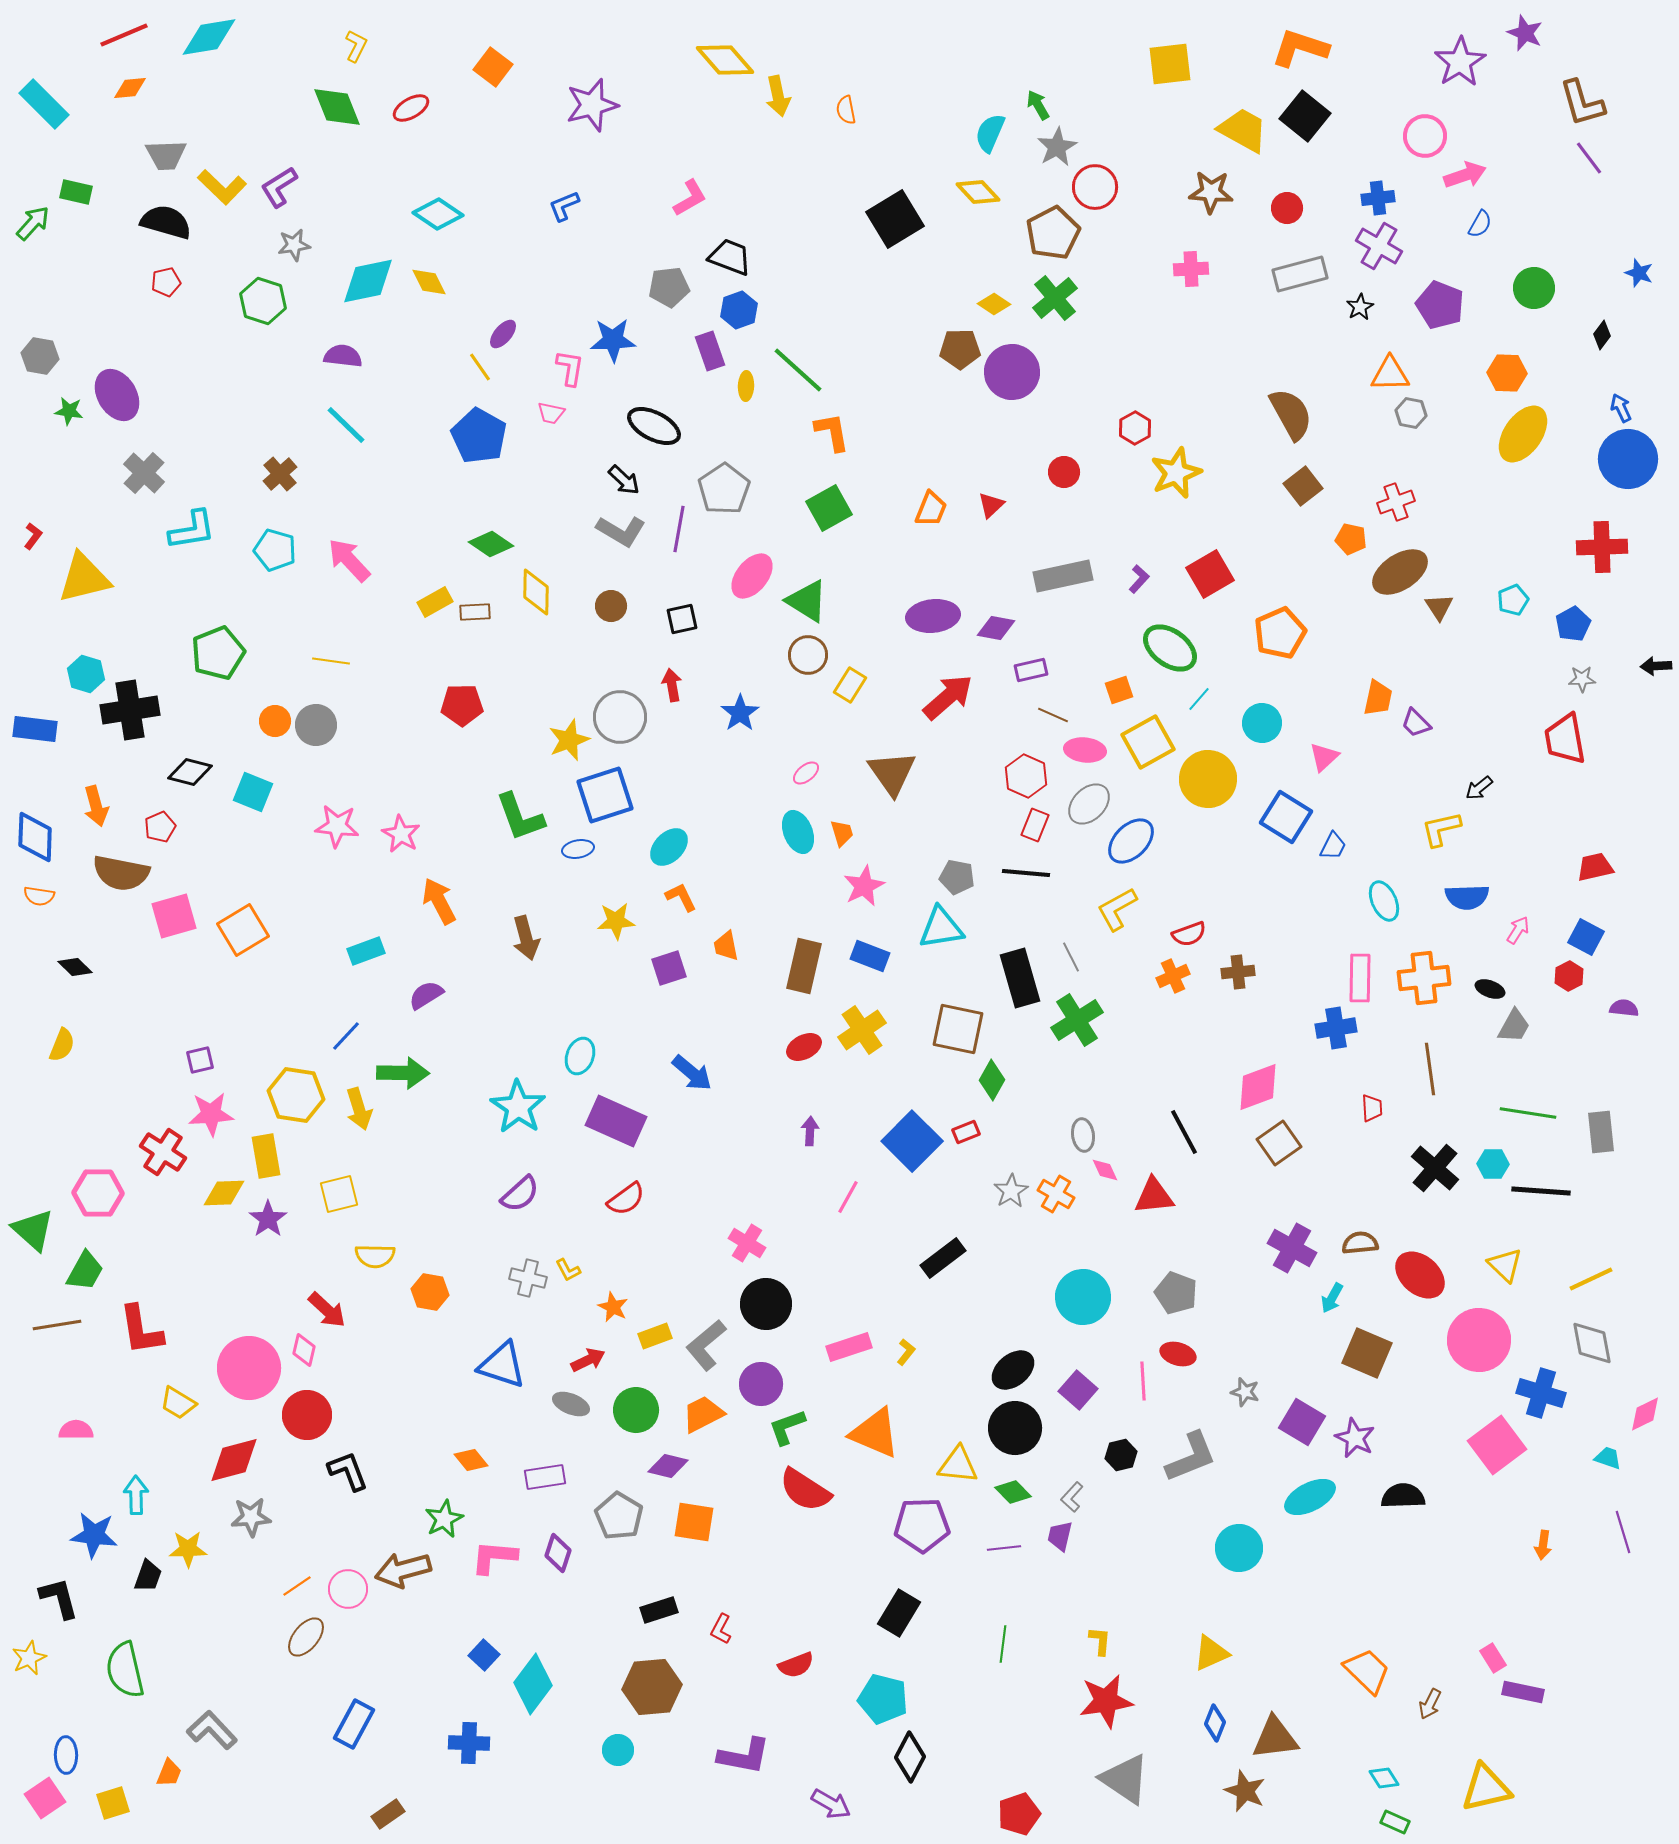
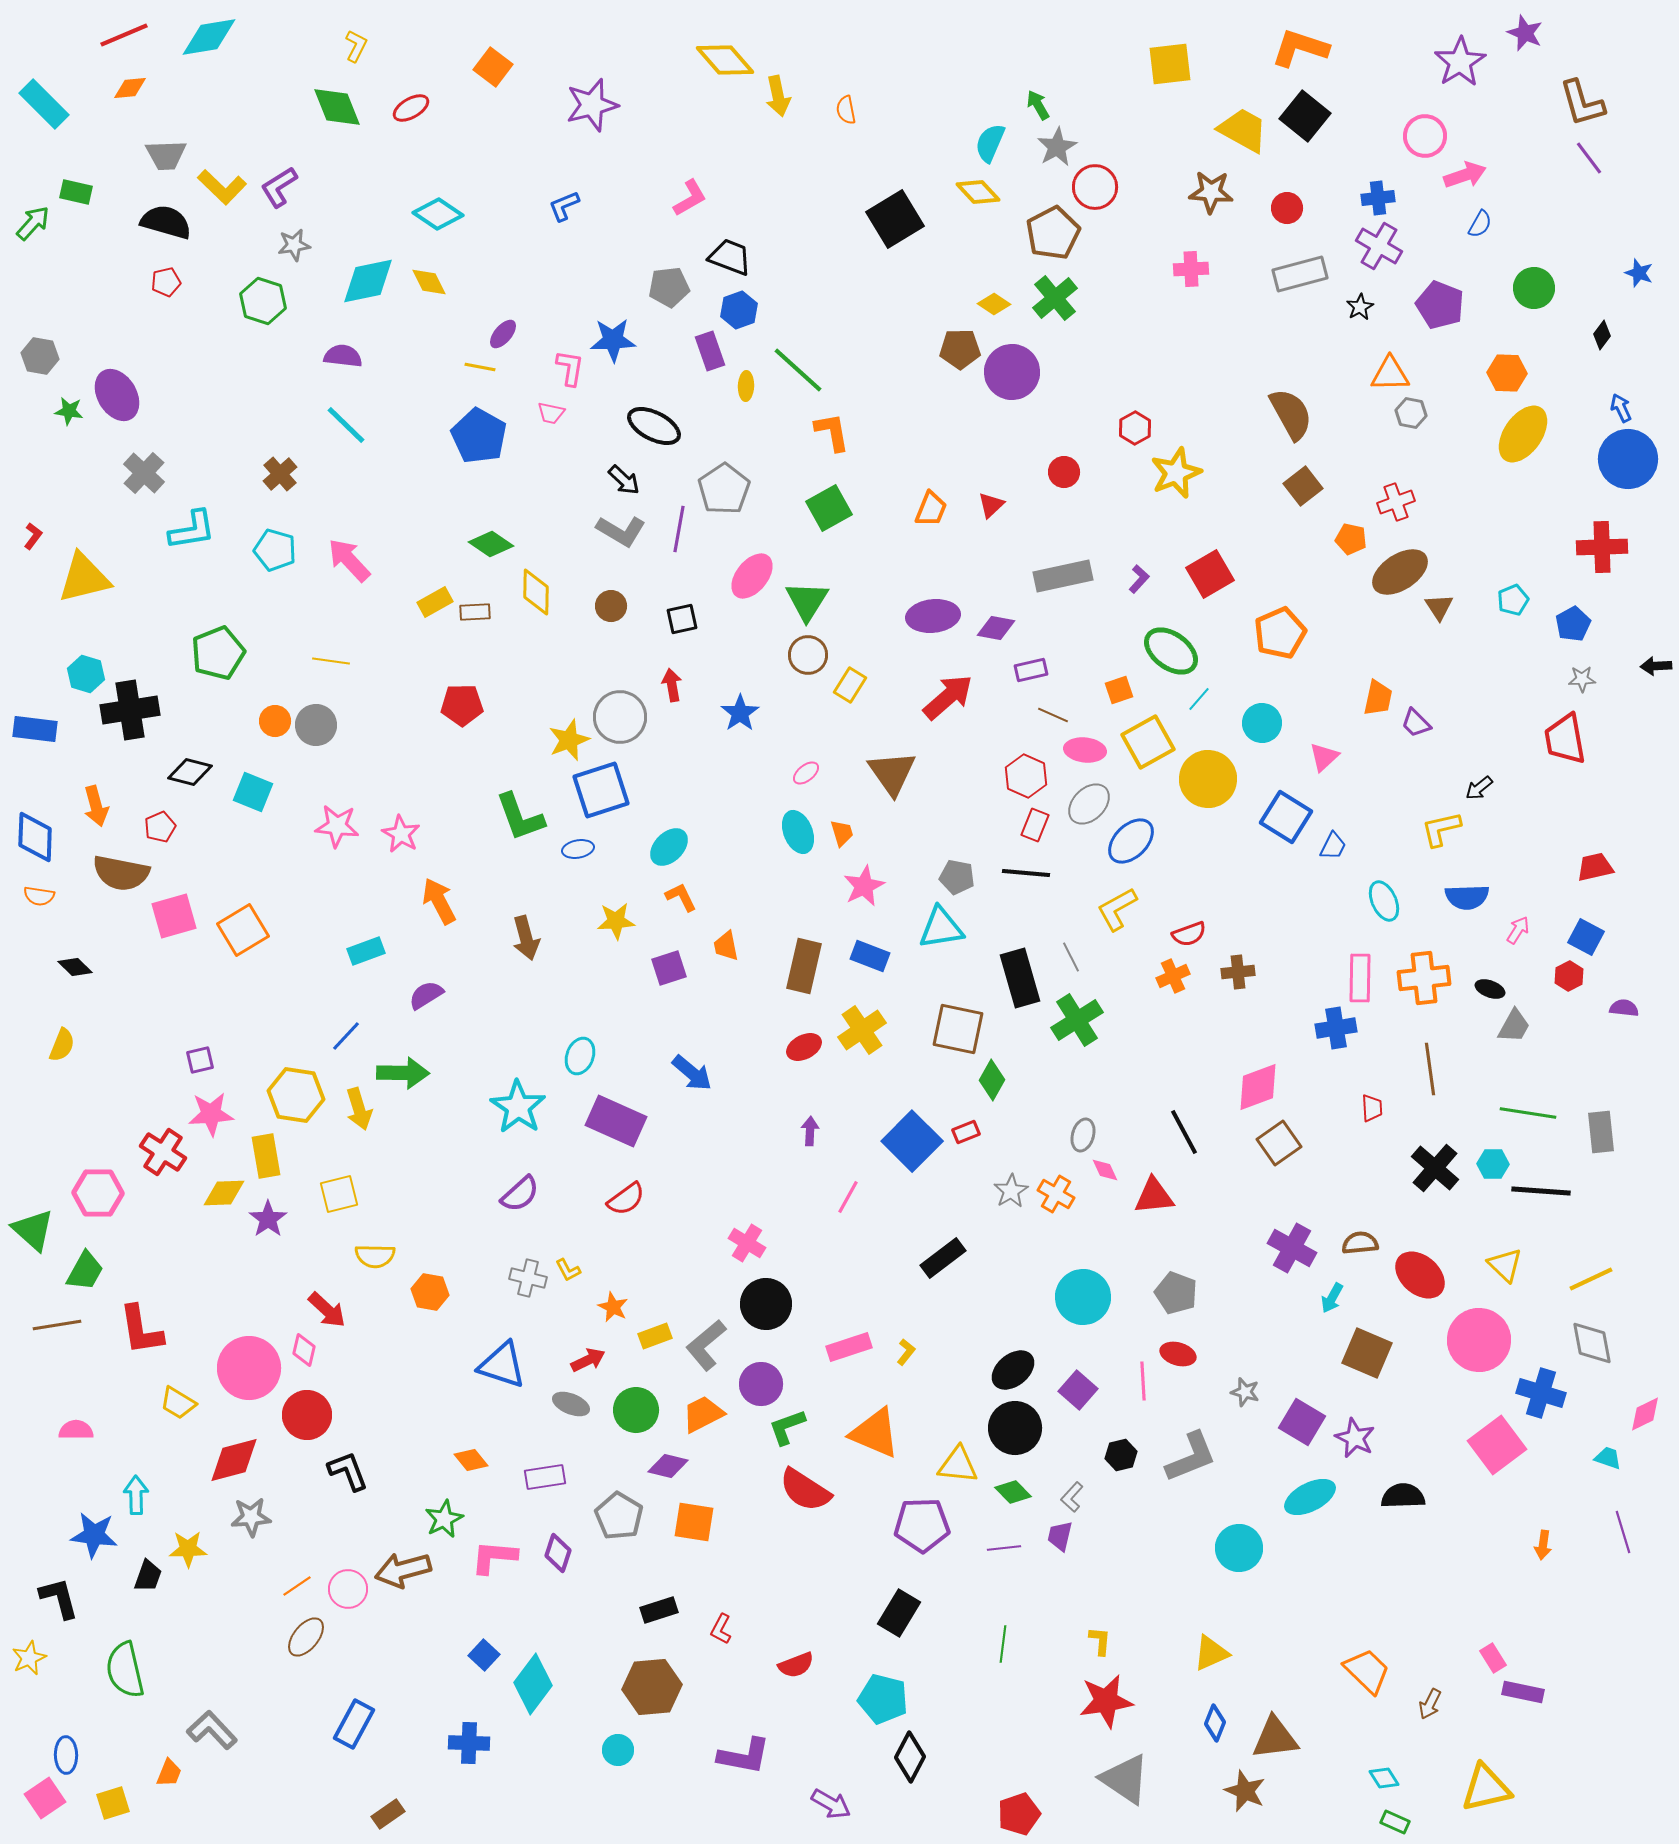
cyan semicircle at (990, 133): moved 10 px down
yellow line at (480, 367): rotated 44 degrees counterclockwise
green triangle at (807, 601): rotated 30 degrees clockwise
green ellipse at (1170, 648): moved 1 px right, 3 px down
blue square at (605, 795): moved 4 px left, 5 px up
gray ellipse at (1083, 1135): rotated 24 degrees clockwise
